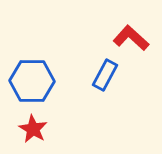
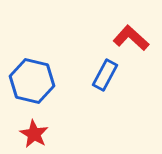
blue hexagon: rotated 12 degrees clockwise
red star: moved 1 px right, 5 px down
